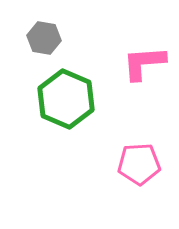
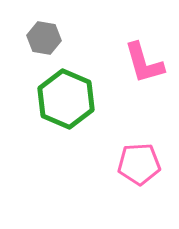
pink L-shape: rotated 102 degrees counterclockwise
